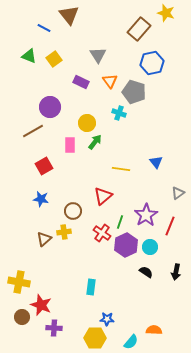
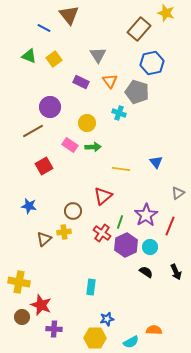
gray pentagon at (134, 92): moved 3 px right
green arrow at (95, 142): moved 2 px left, 5 px down; rotated 49 degrees clockwise
pink rectangle at (70, 145): rotated 56 degrees counterclockwise
blue star at (41, 199): moved 12 px left, 7 px down
black arrow at (176, 272): rotated 35 degrees counterclockwise
blue star at (107, 319): rotated 16 degrees counterclockwise
purple cross at (54, 328): moved 1 px down
cyan semicircle at (131, 342): rotated 21 degrees clockwise
